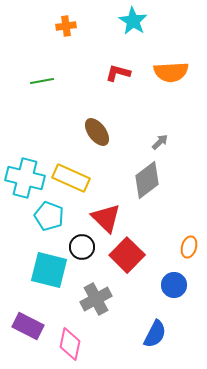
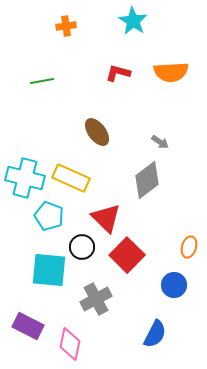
gray arrow: rotated 78 degrees clockwise
cyan square: rotated 9 degrees counterclockwise
